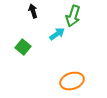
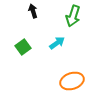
cyan arrow: moved 9 px down
green square: rotated 14 degrees clockwise
